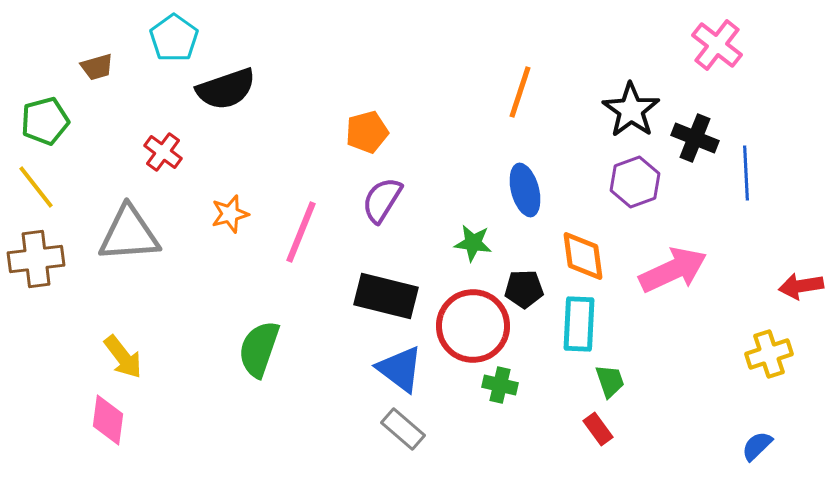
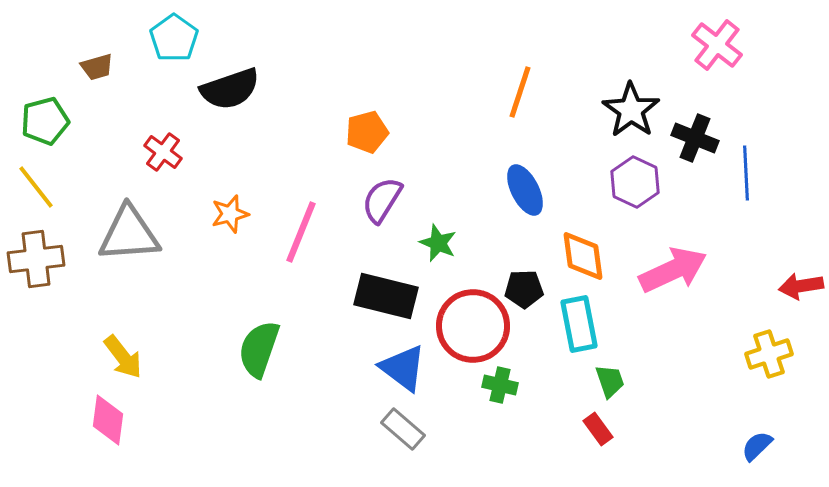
black semicircle: moved 4 px right
purple hexagon: rotated 15 degrees counterclockwise
blue ellipse: rotated 12 degrees counterclockwise
green star: moved 35 px left; rotated 15 degrees clockwise
cyan rectangle: rotated 14 degrees counterclockwise
blue triangle: moved 3 px right, 1 px up
